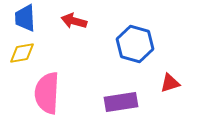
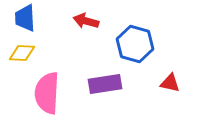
red arrow: moved 12 px right
yellow diamond: rotated 12 degrees clockwise
red triangle: rotated 30 degrees clockwise
purple rectangle: moved 16 px left, 18 px up
